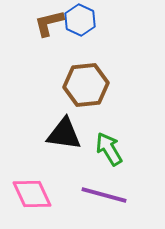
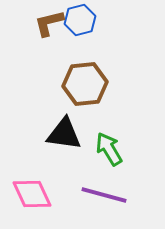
blue hexagon: rotated 20 degrees clockwise
brown hexagon: moved 1 px left, 1 px up
